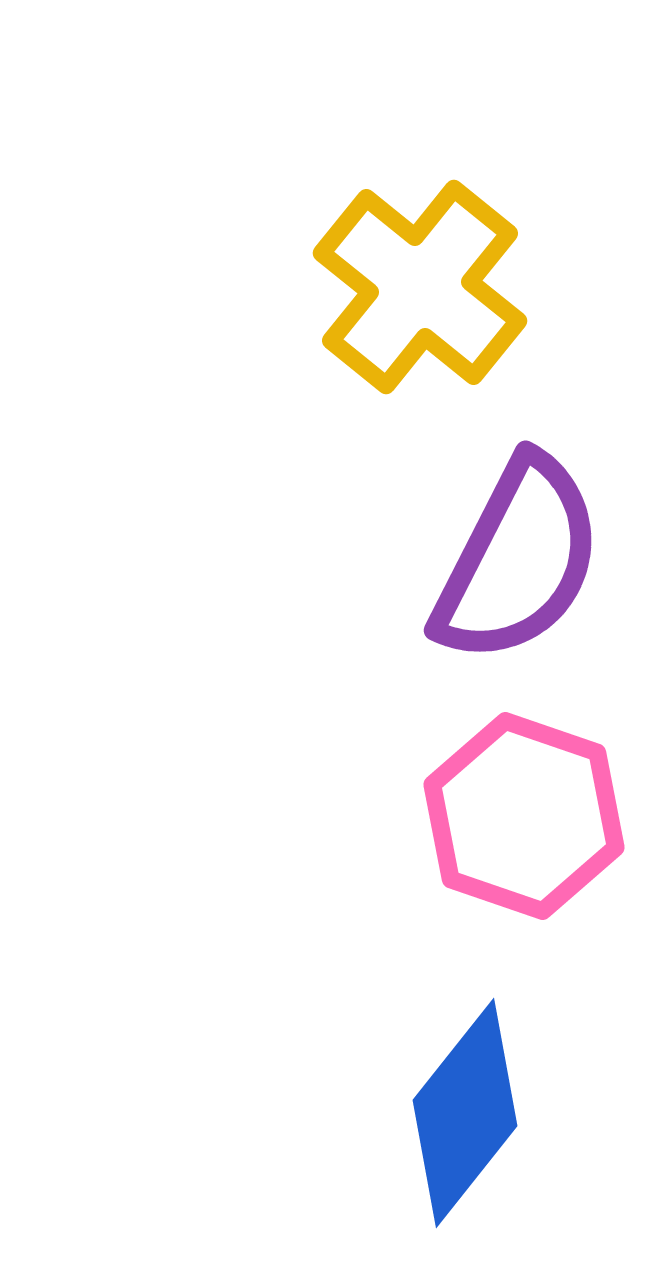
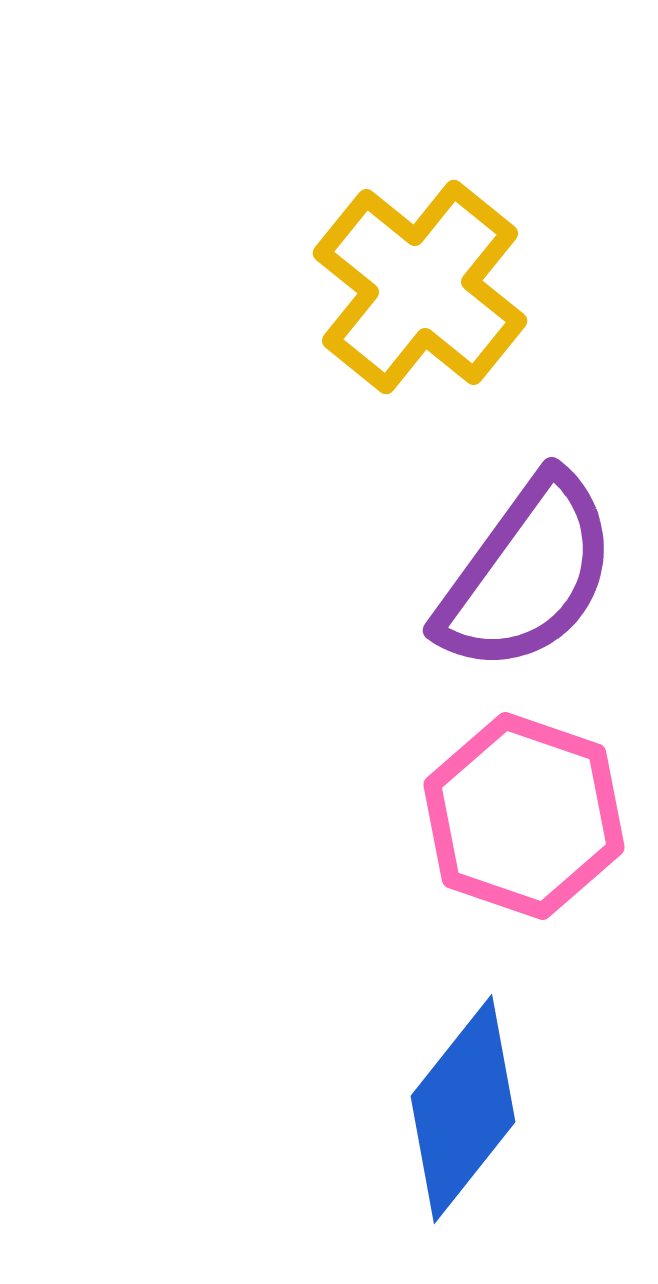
purple semicircle: moved 9 px right, 14 px down; rotated 9 degrees clockwise
blue diamond: moved 2 px left, 4 px up
